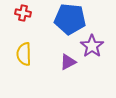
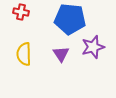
red cross: moved 2 px left, 1 px up
purple star: moved 1 px right, 1 px down; rotated 20 degrees clockwise
purple triangle: moved 7 px left, 8 px up; rotated 36 degrees counterclockwise
